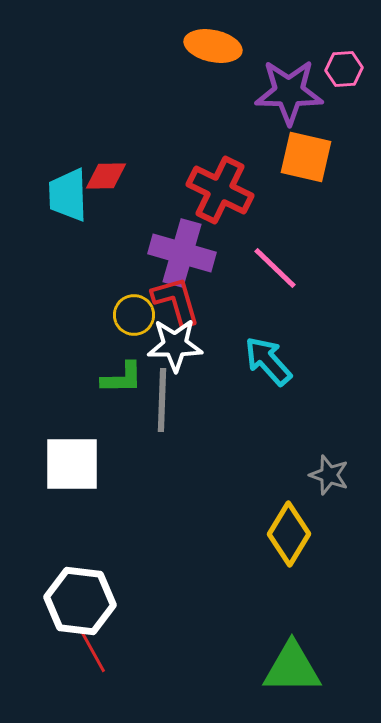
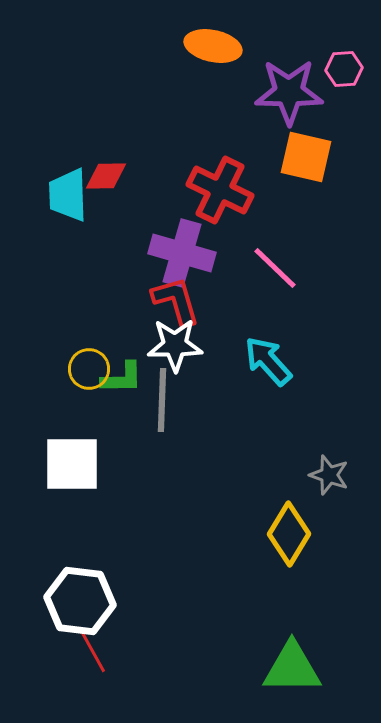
yellow circle: moved 45 px left, 54 px down
